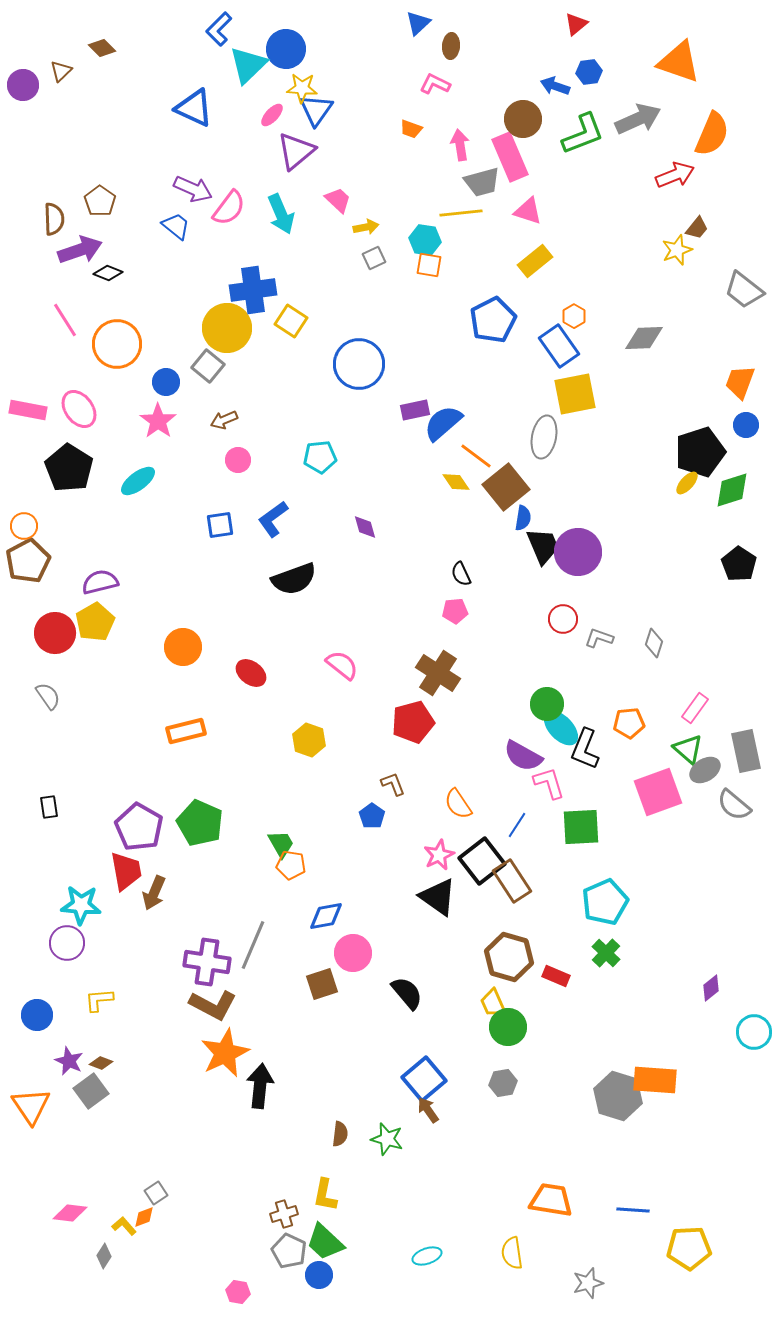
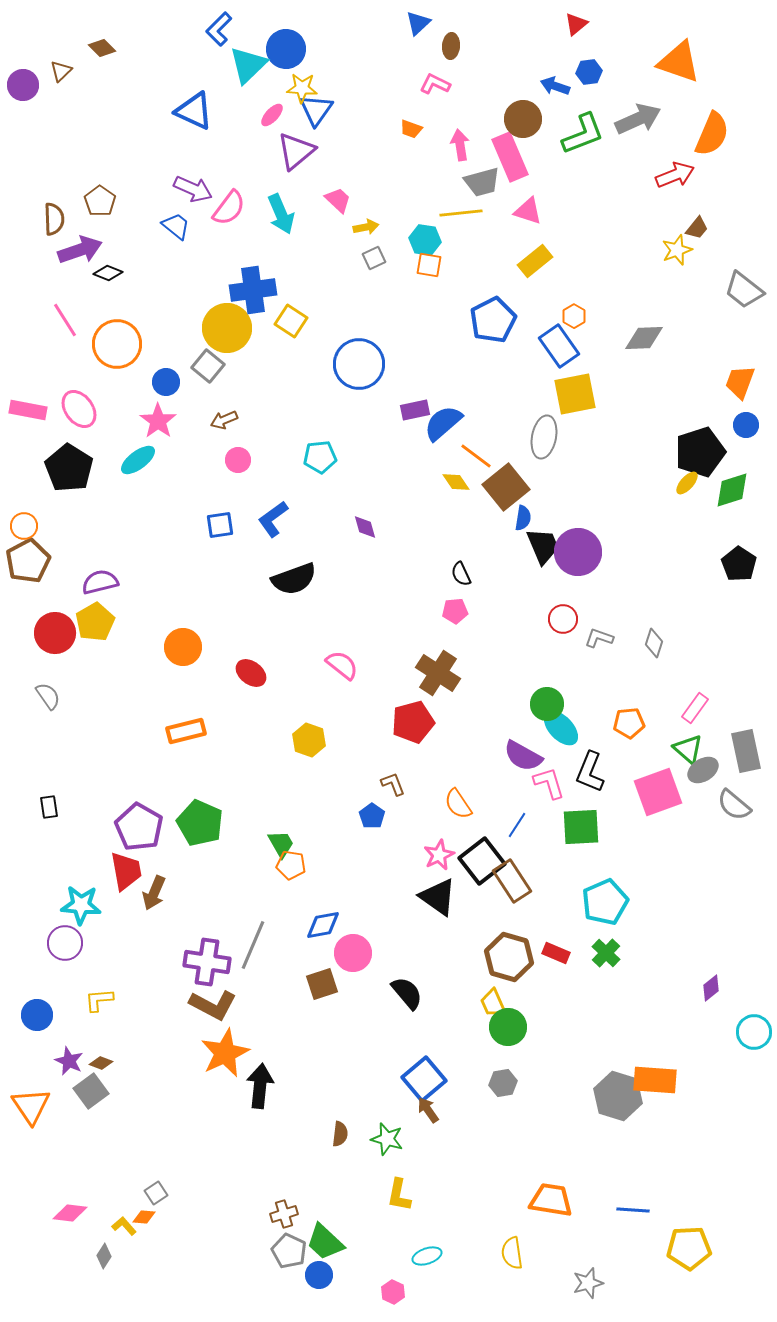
blue triangle at (194, 108): moved 3 px down
cyan ellipse at (138, 481): moved 21 px up
black L-shape at (585, 749): moved 5 px right, 23 px down
gray ellipse at (705, 770): moved 2 px left
blue diamond at (326, 916): moved 3 px left, 9 px down
purple circle at (67, 943): moved 2 px left
red rectangle at (556, 976): moved 23 px up
yellow L-shape at (325, 1195): moved 74 px right
orange diamond at (144, 1217): rotated 25 degrees clockwise
pink hexagon at (238, 1292): moved 155 px right; rotated 15 degrees clockwise
